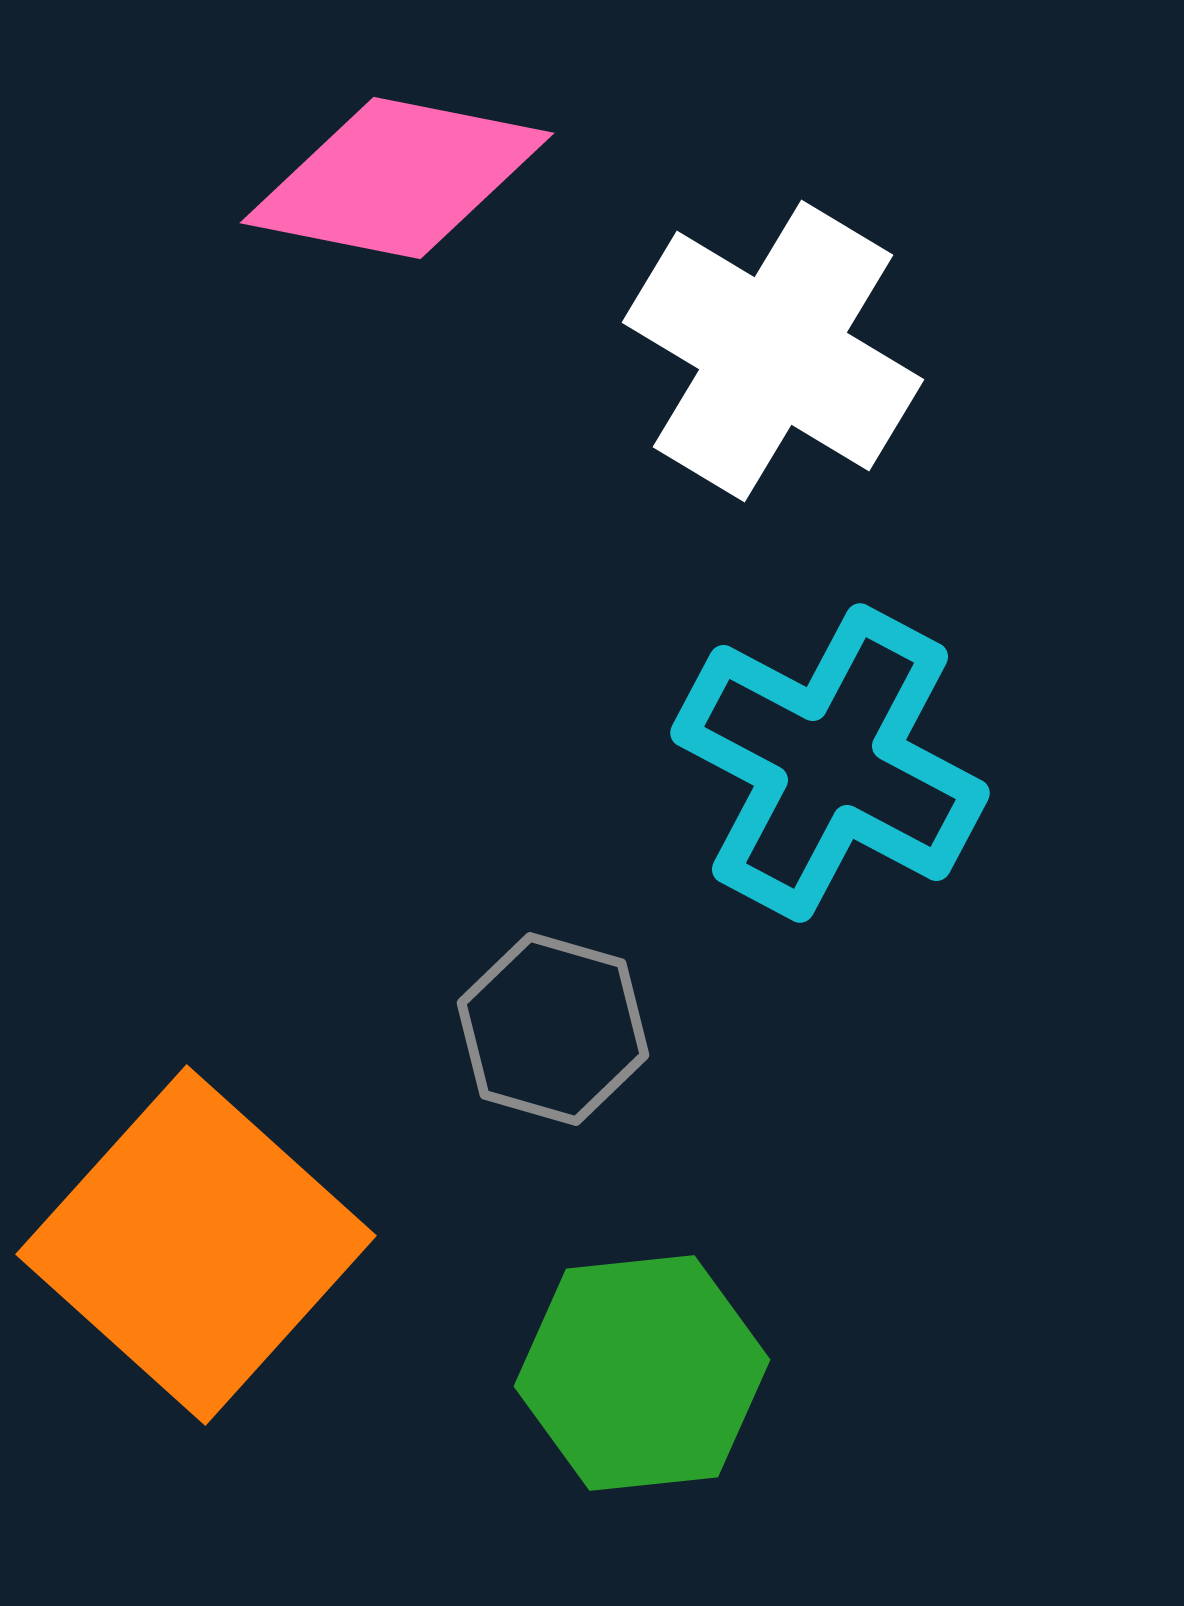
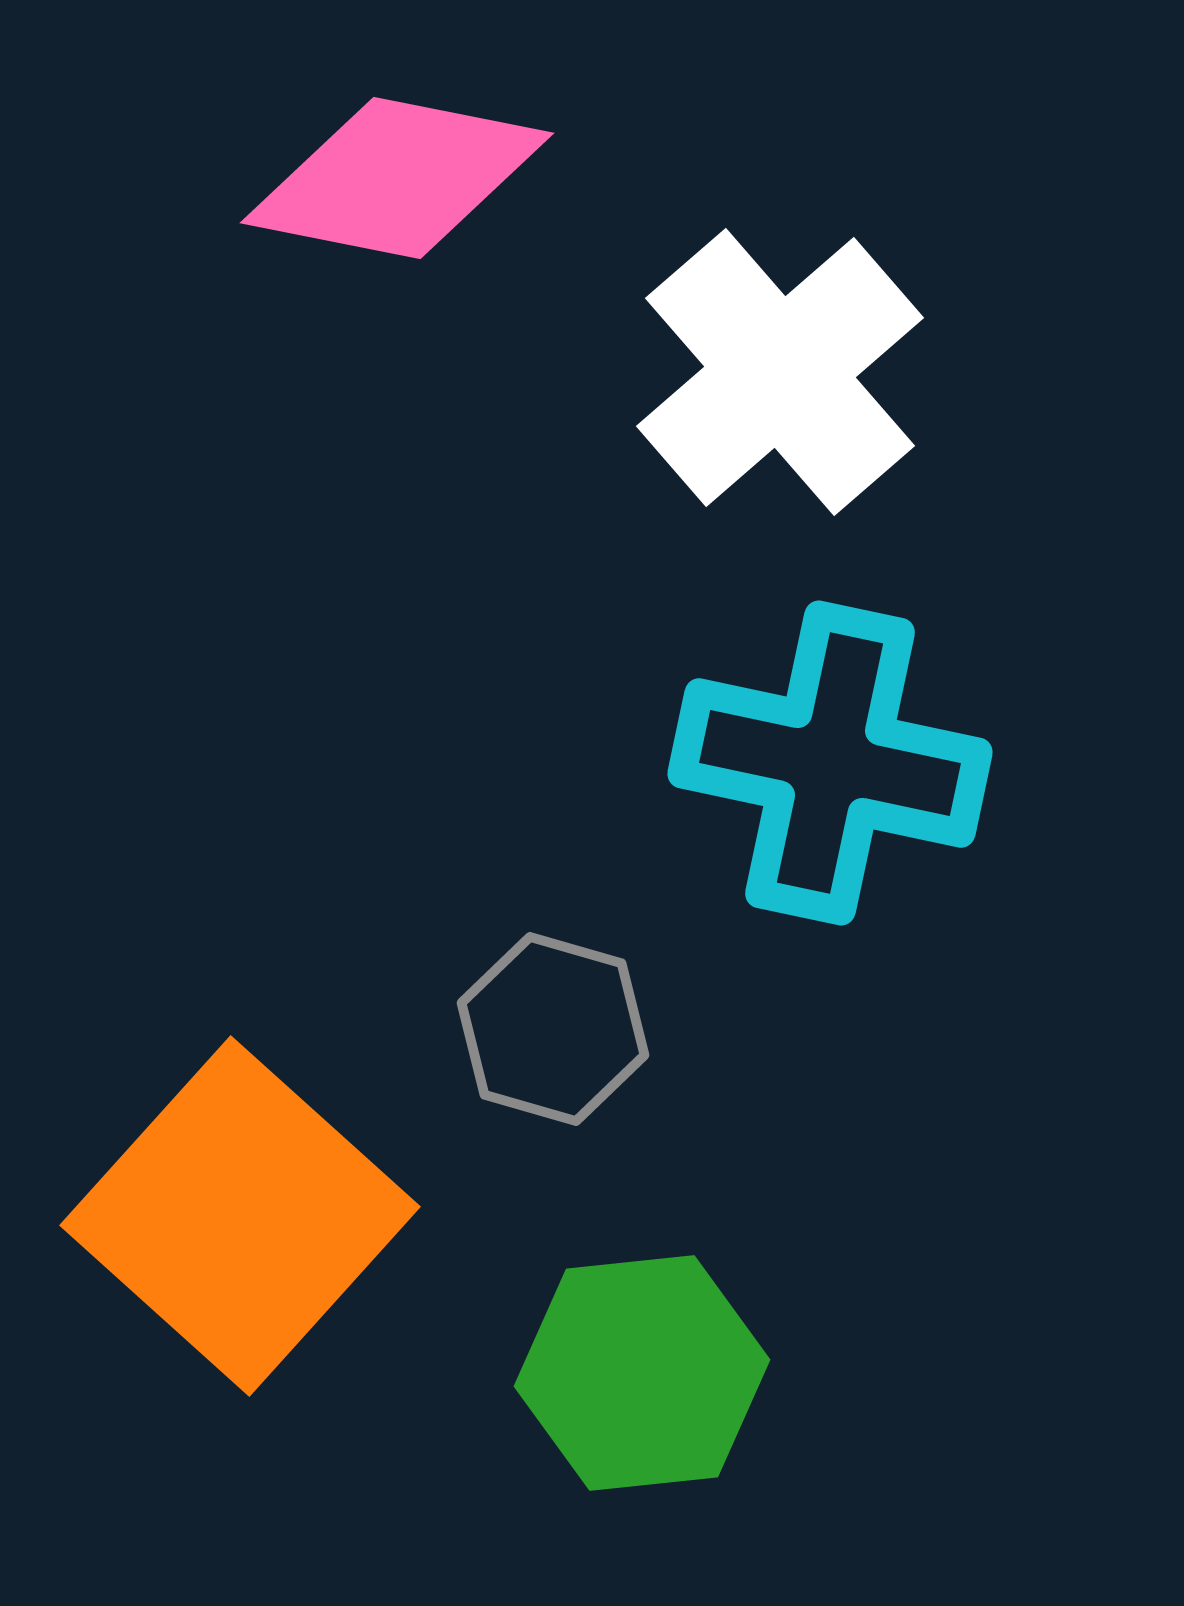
white cross: moved 7 px right, 21 px down; rotated 18 degrees clockwise
cyan cross: rotated 16 degrees counterclockwise
orange square: moved 44 px right, 29 px up
